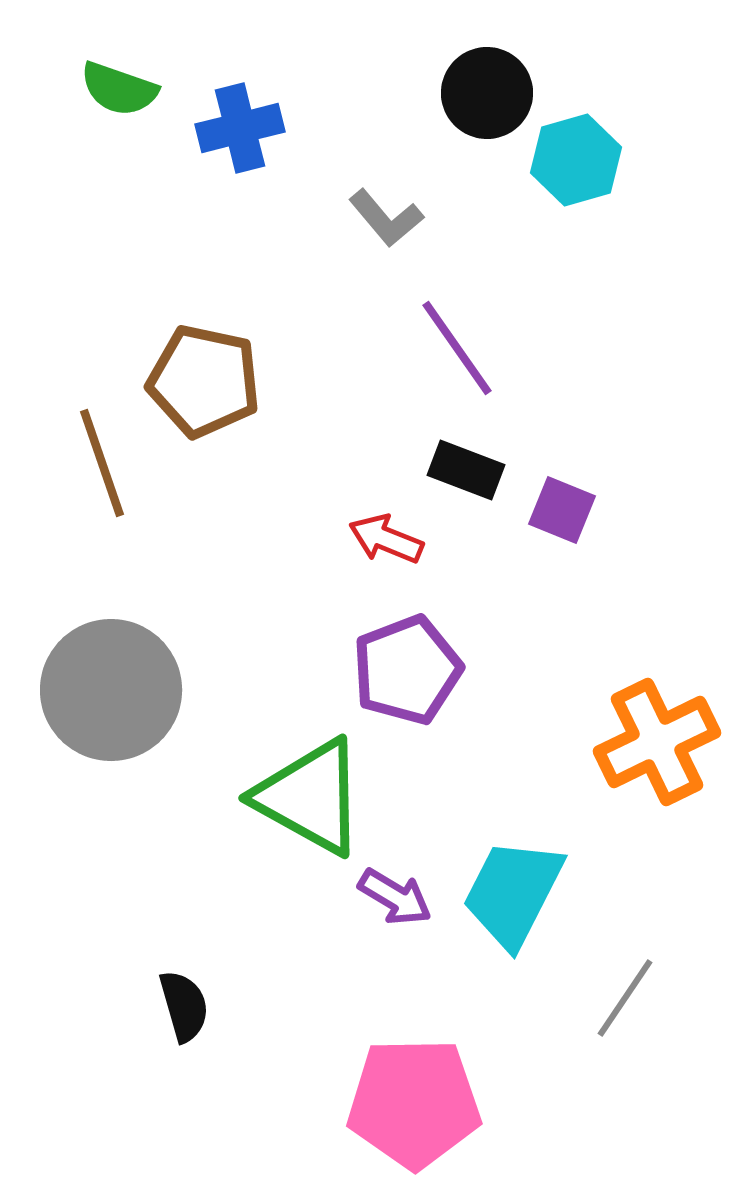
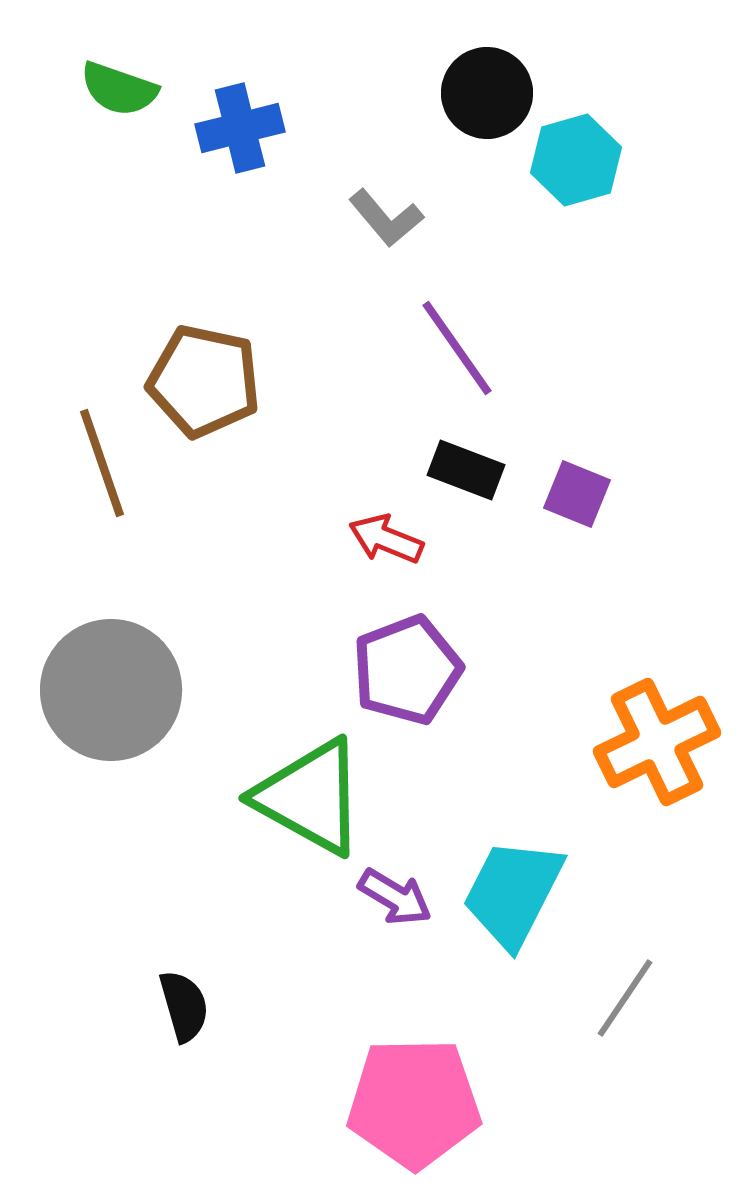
purple square: moved 15 px right, 16 px up
